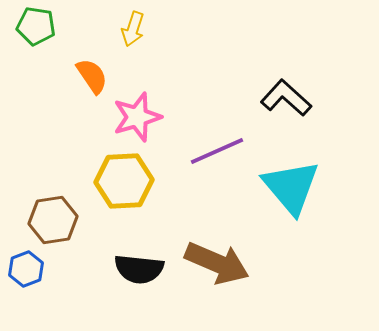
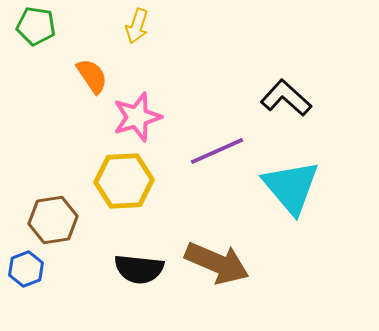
yellow arrow: moved 4 px right, 3 px up
